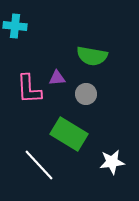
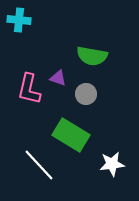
cyan cross: moved 4 px right, 6 px up
purple triangle: moved 1 px right; rotated 24 degrees clockwise
pink L-shape: rotated 16 degrees clockwise
green rectangle: moved 2 px right, 1 px down
white star: moved 2 px down
